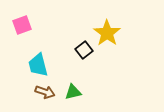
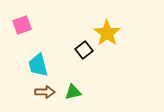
brown arrow: rotated 18 degrees counterclockwise
